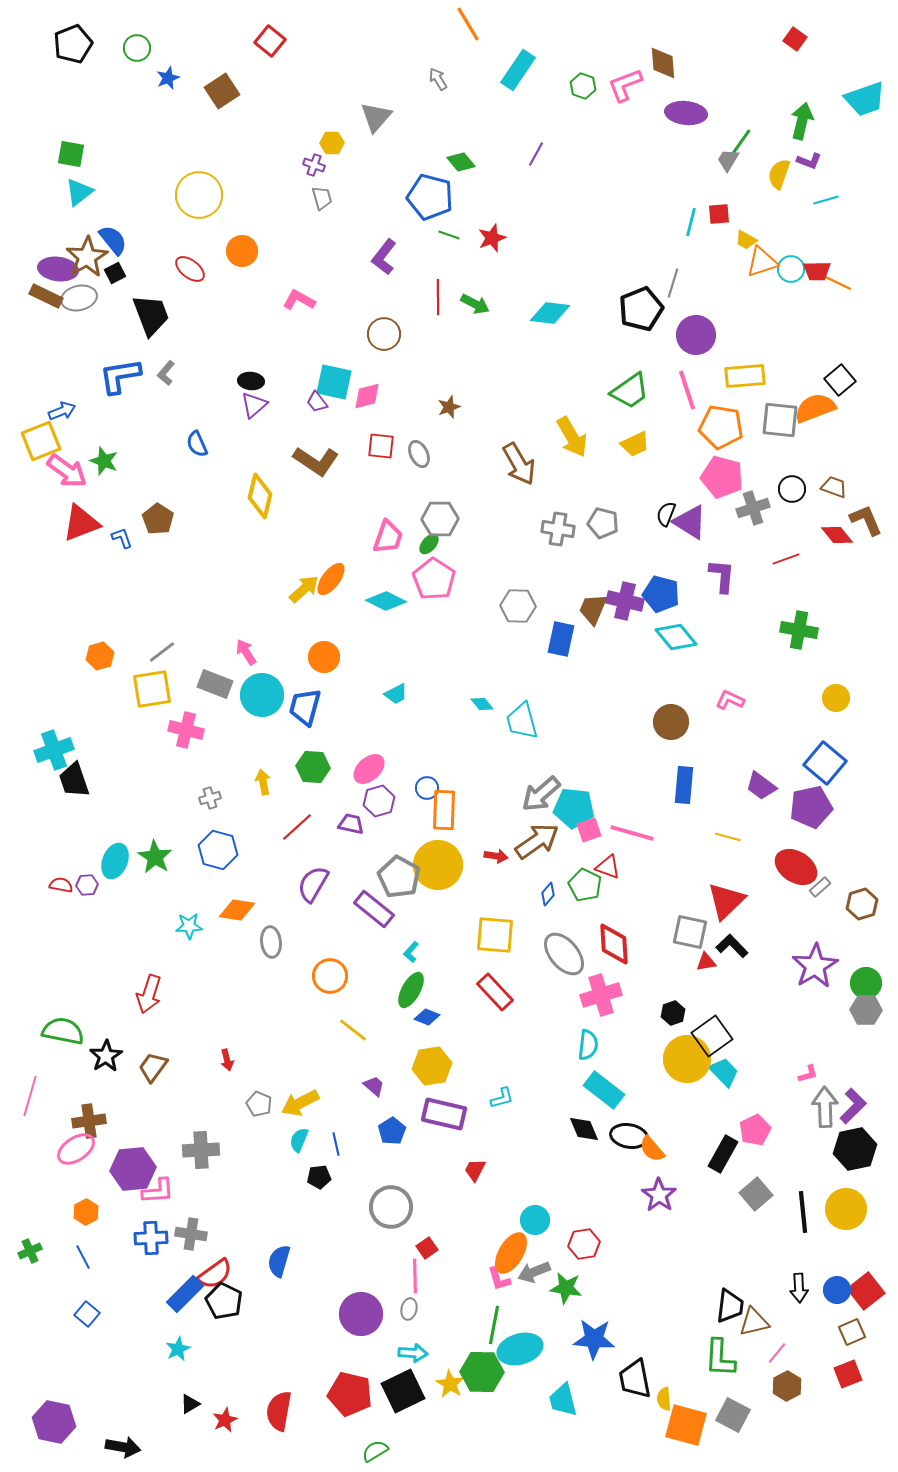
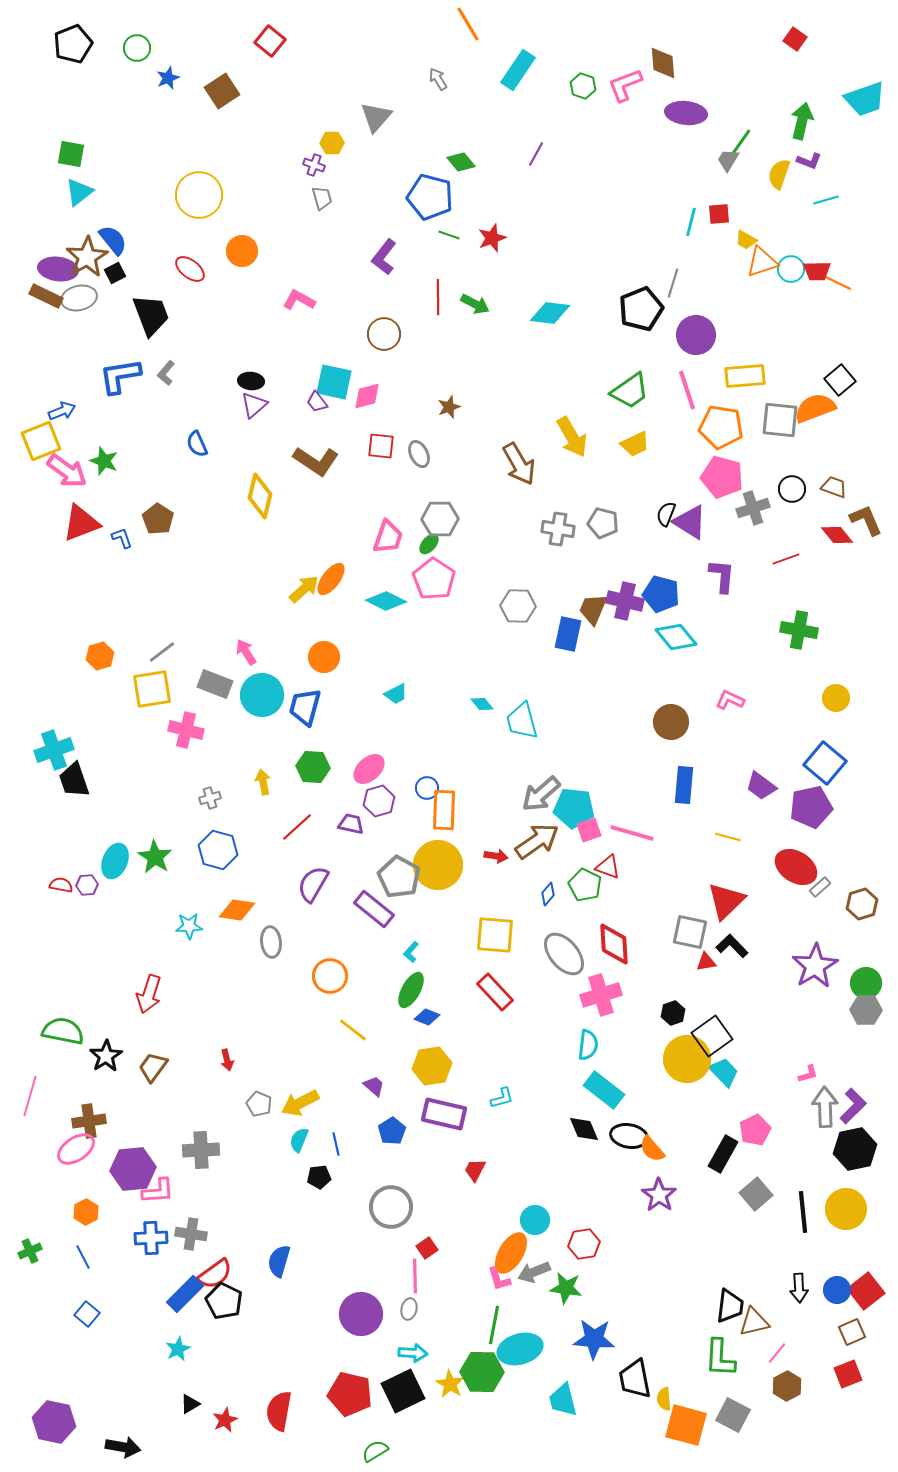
blue rectangle at (561, 639): moved 7 px right, 5 px up
